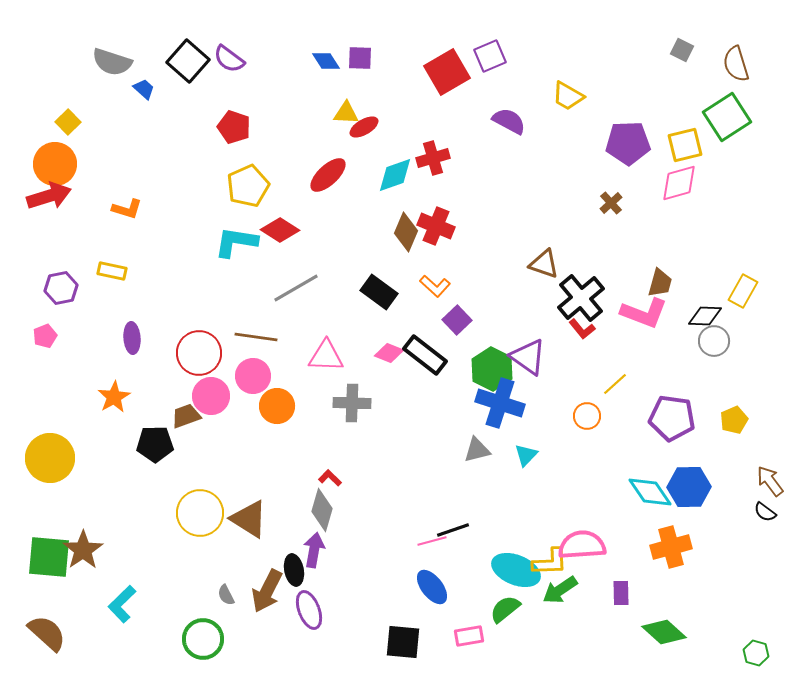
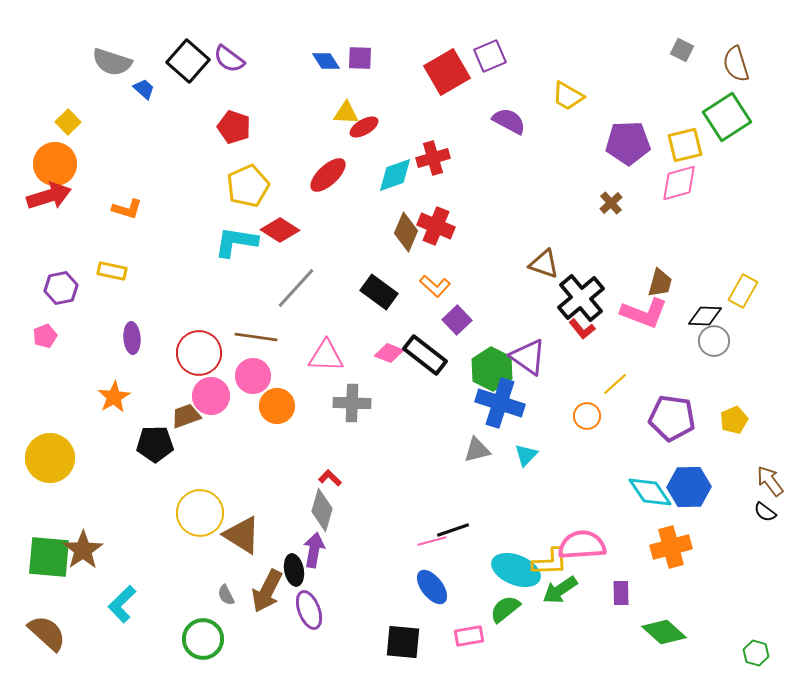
gray line at (296, 288): rotated 18 degrees counterclockwise
brown triangle at (249, 519): moved 7 px left, 16 px down
